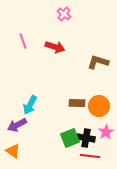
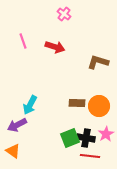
pink star: moved 2 px down
